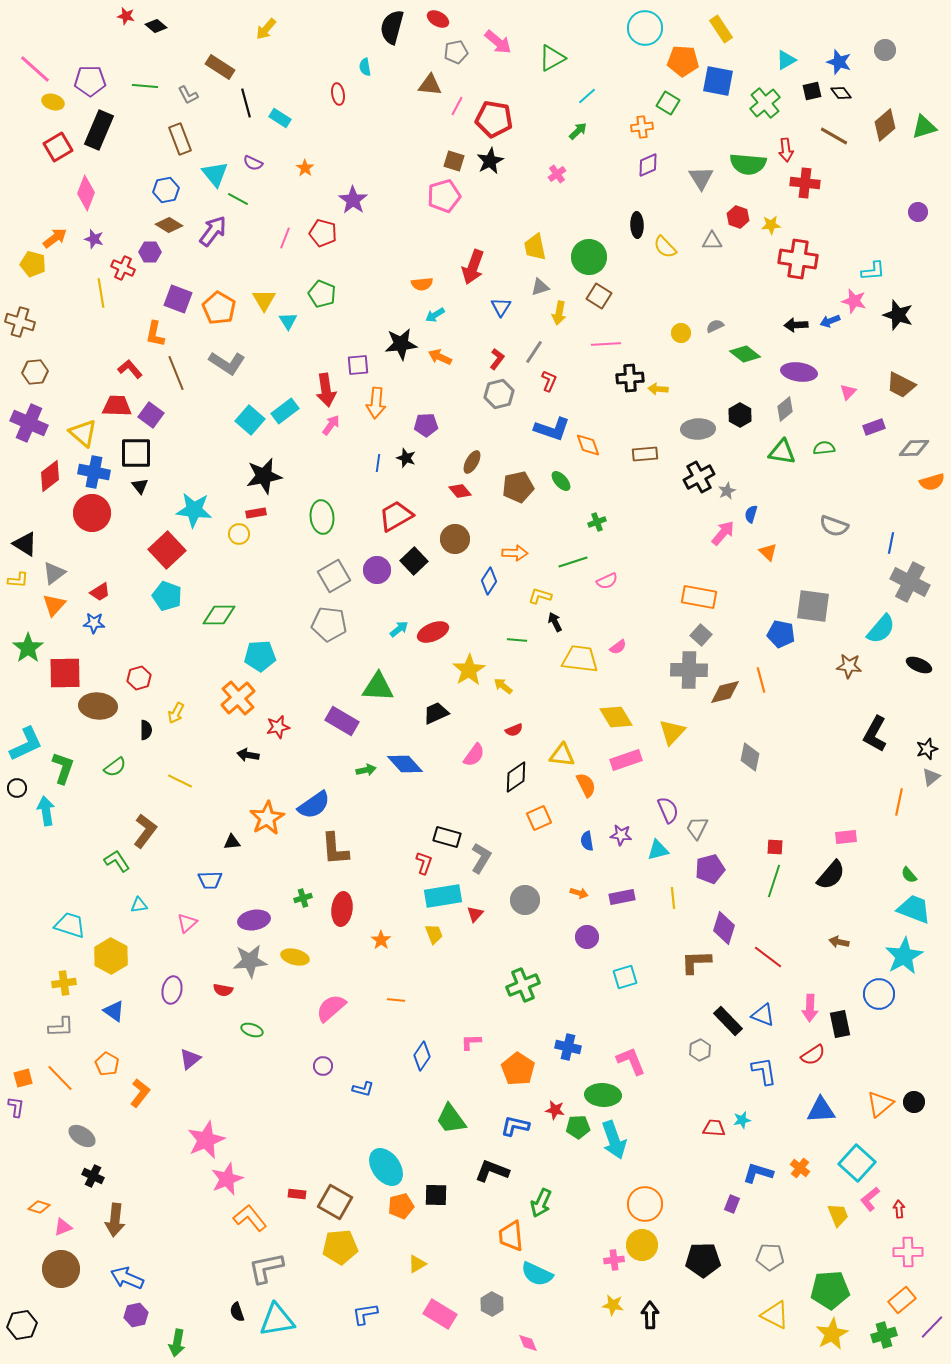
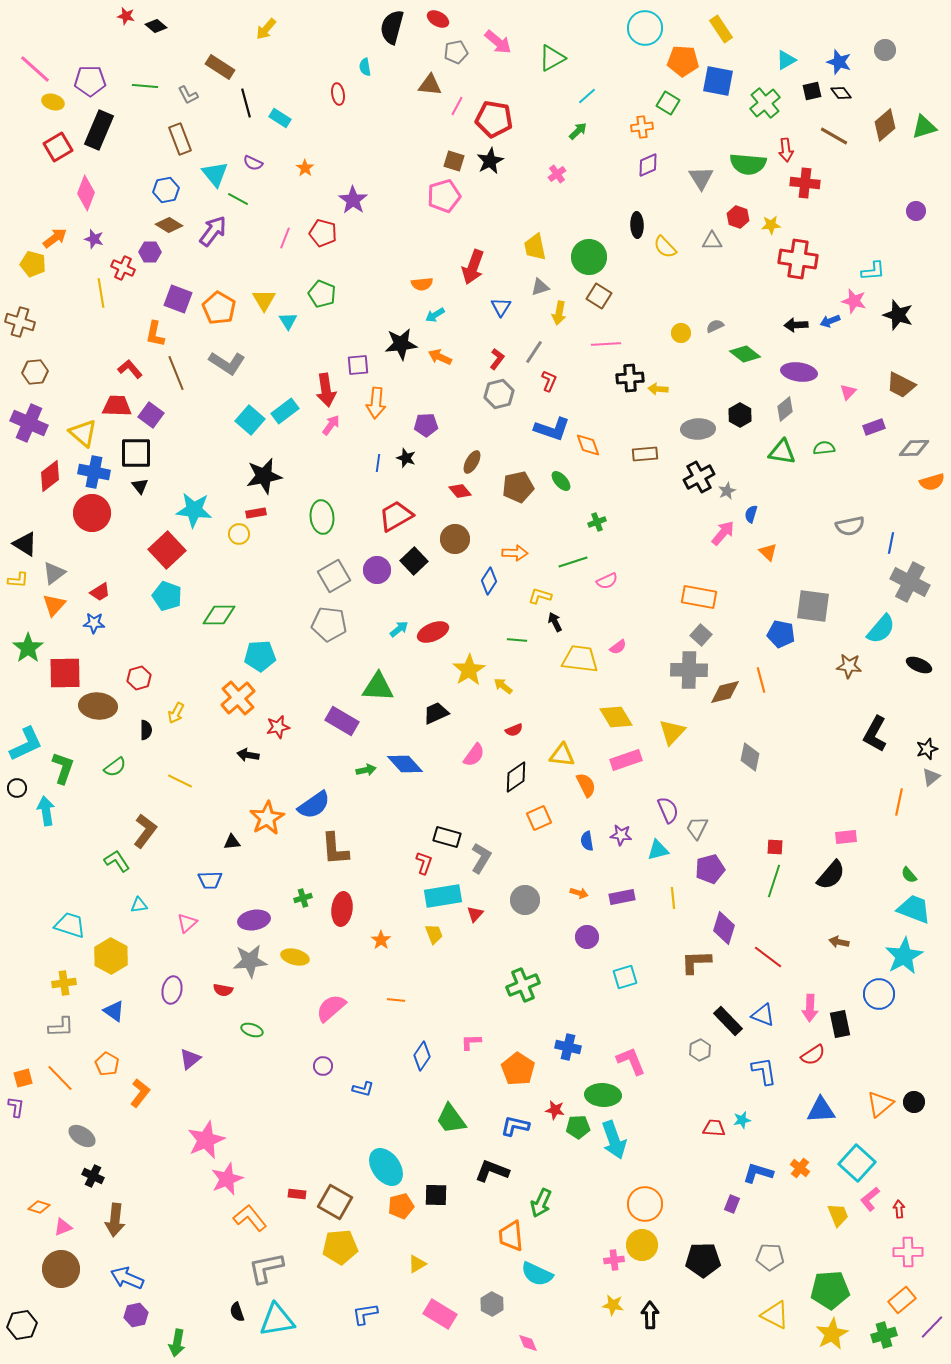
purple circle at (918, 212): moved 2 px left, 1 px up
gray semicircle at (834, 526): moved 16 px right; rotated 32 degrees counterclockwise
